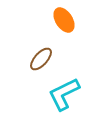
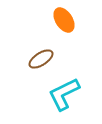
brown ellipse: rotated 15 degrees clockwise
